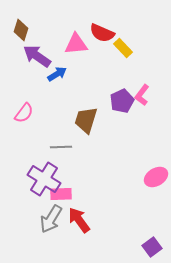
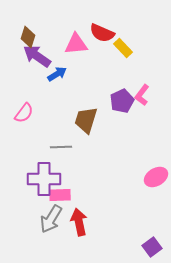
brown diamond: moved 7 px right, 7 px down
purple cross: rotated 32 degrees counterclockwise
pink rectangle: moved 1 px left, 1 px down
red arrow: moved 2 px down; rotated 24 degrees clockwise
